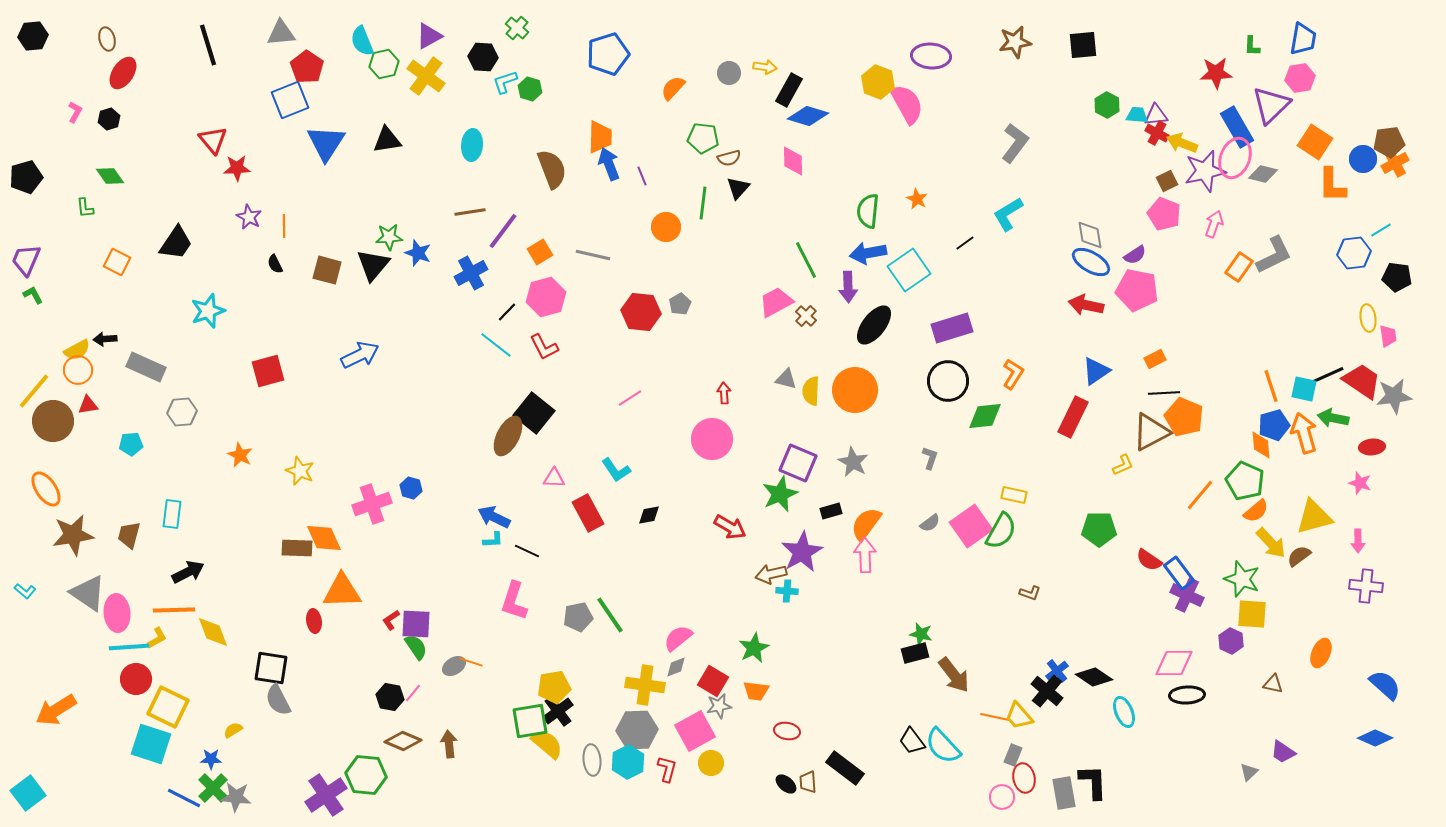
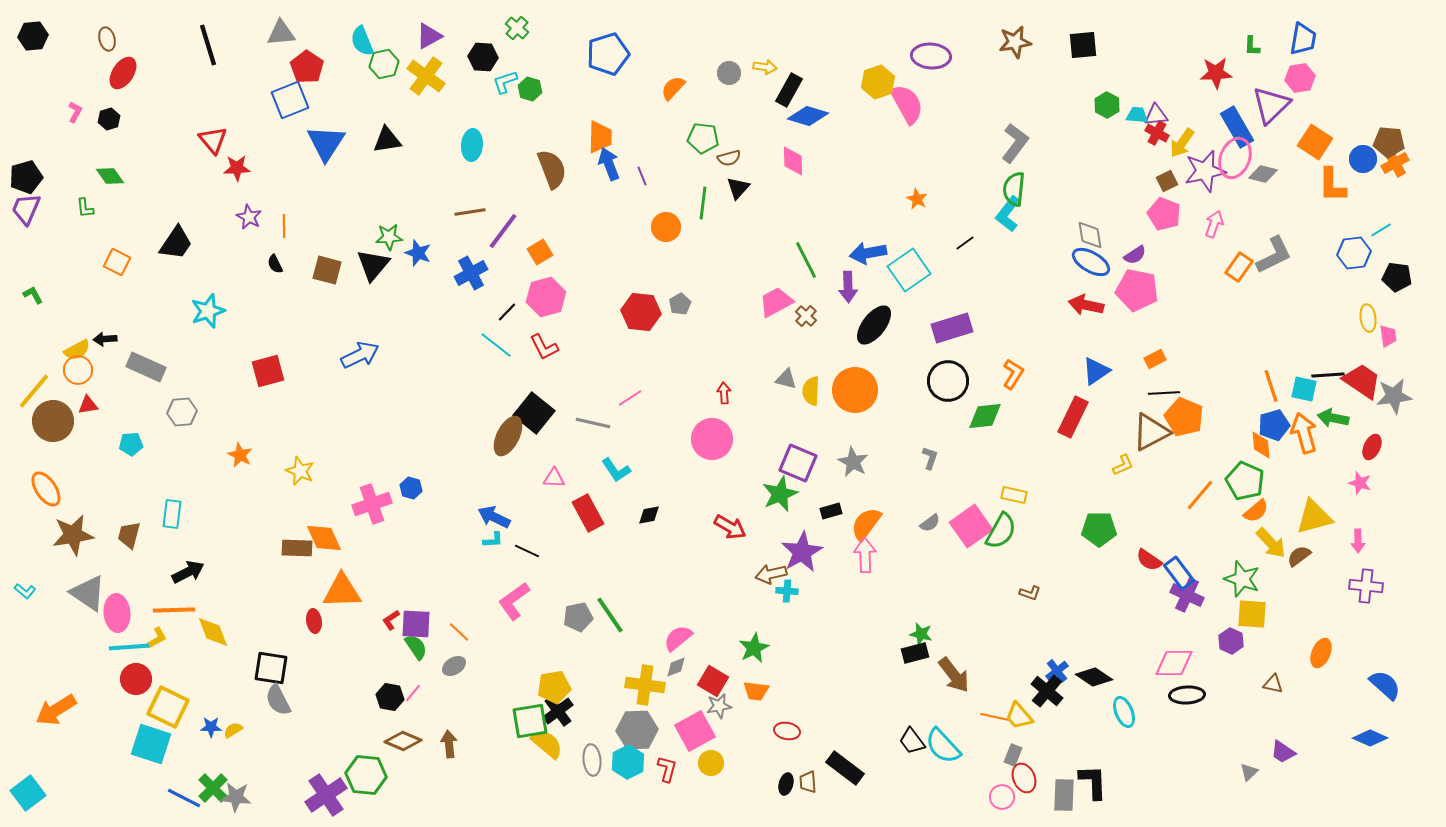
yellow hexagon at (878, 82): rotated 20 degrees clockwise
brown pentagon at (1389, 142): rotated 12 degrees clockwise
yellow arrow at (1182, 143): rotated 76 degrees counterclockwise
green semicircle at (868, 211): moved 146 px right, 22 px up
cyan L-shape at (1008, 214): rotated 21 degrees counterclockwise
gray line at (593, 255): moved 168 px down
purple trapezoid at (26, 260): moved 51 px up
black line at (1328, 375): rotated 20 degrees clockwise
red ellipse at (1372, 447): rotated 60 degrees counterclockwise
pink L-shape at (514, 601): rotated 36 degrees clockwise
orange line at (471, 662): moved 12 px left, 30 px up; rotated 25 degrees clockwise
blue diamond at (1375, 738): moved 5 px left
blue star at (211, 759): moved 32 px up
red ellipse at (1024, 778): rotated 12 degrees counterclockwise
black ellipse at (786, 784): rotated 65 degrees clockwise
gray rectangle at (1064, 793): moved 2 px down; rotated 12 degrees clockwise
